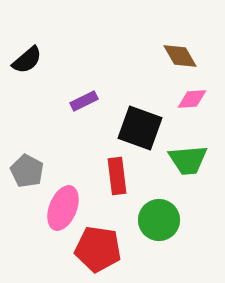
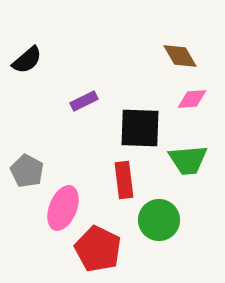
black square: rotated 18 degrees counterclockwise
red rectangle: moved 7 px right, 4 px down
red pentagon: rotated 18 degrees clockwise
